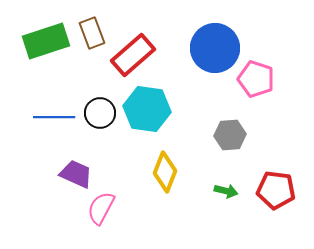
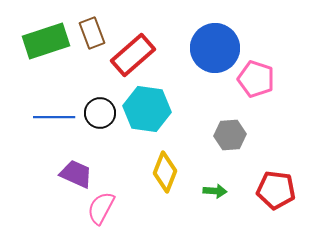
green arrow: moved 11 px left; rotated 10 degrees counterclockwise
